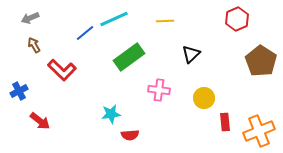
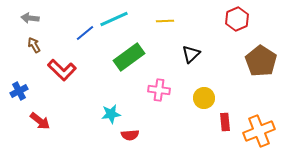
gray arrow: rotated 30 degrees clockwise
